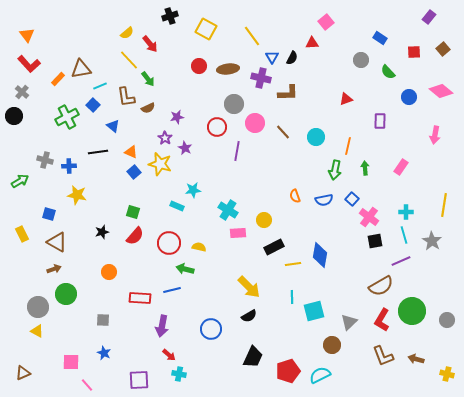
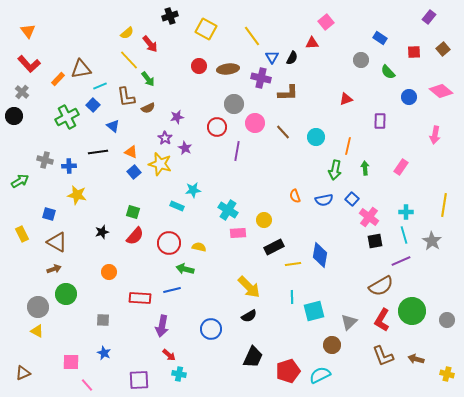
orange triangle at (27, 35): moved 1 px right, 4 px up
